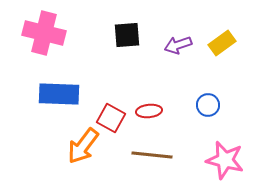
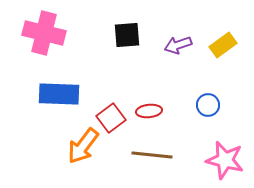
yellow rectangle: moved 1 px right, 2 px down
red square: rotated 24 degrees clockwise
